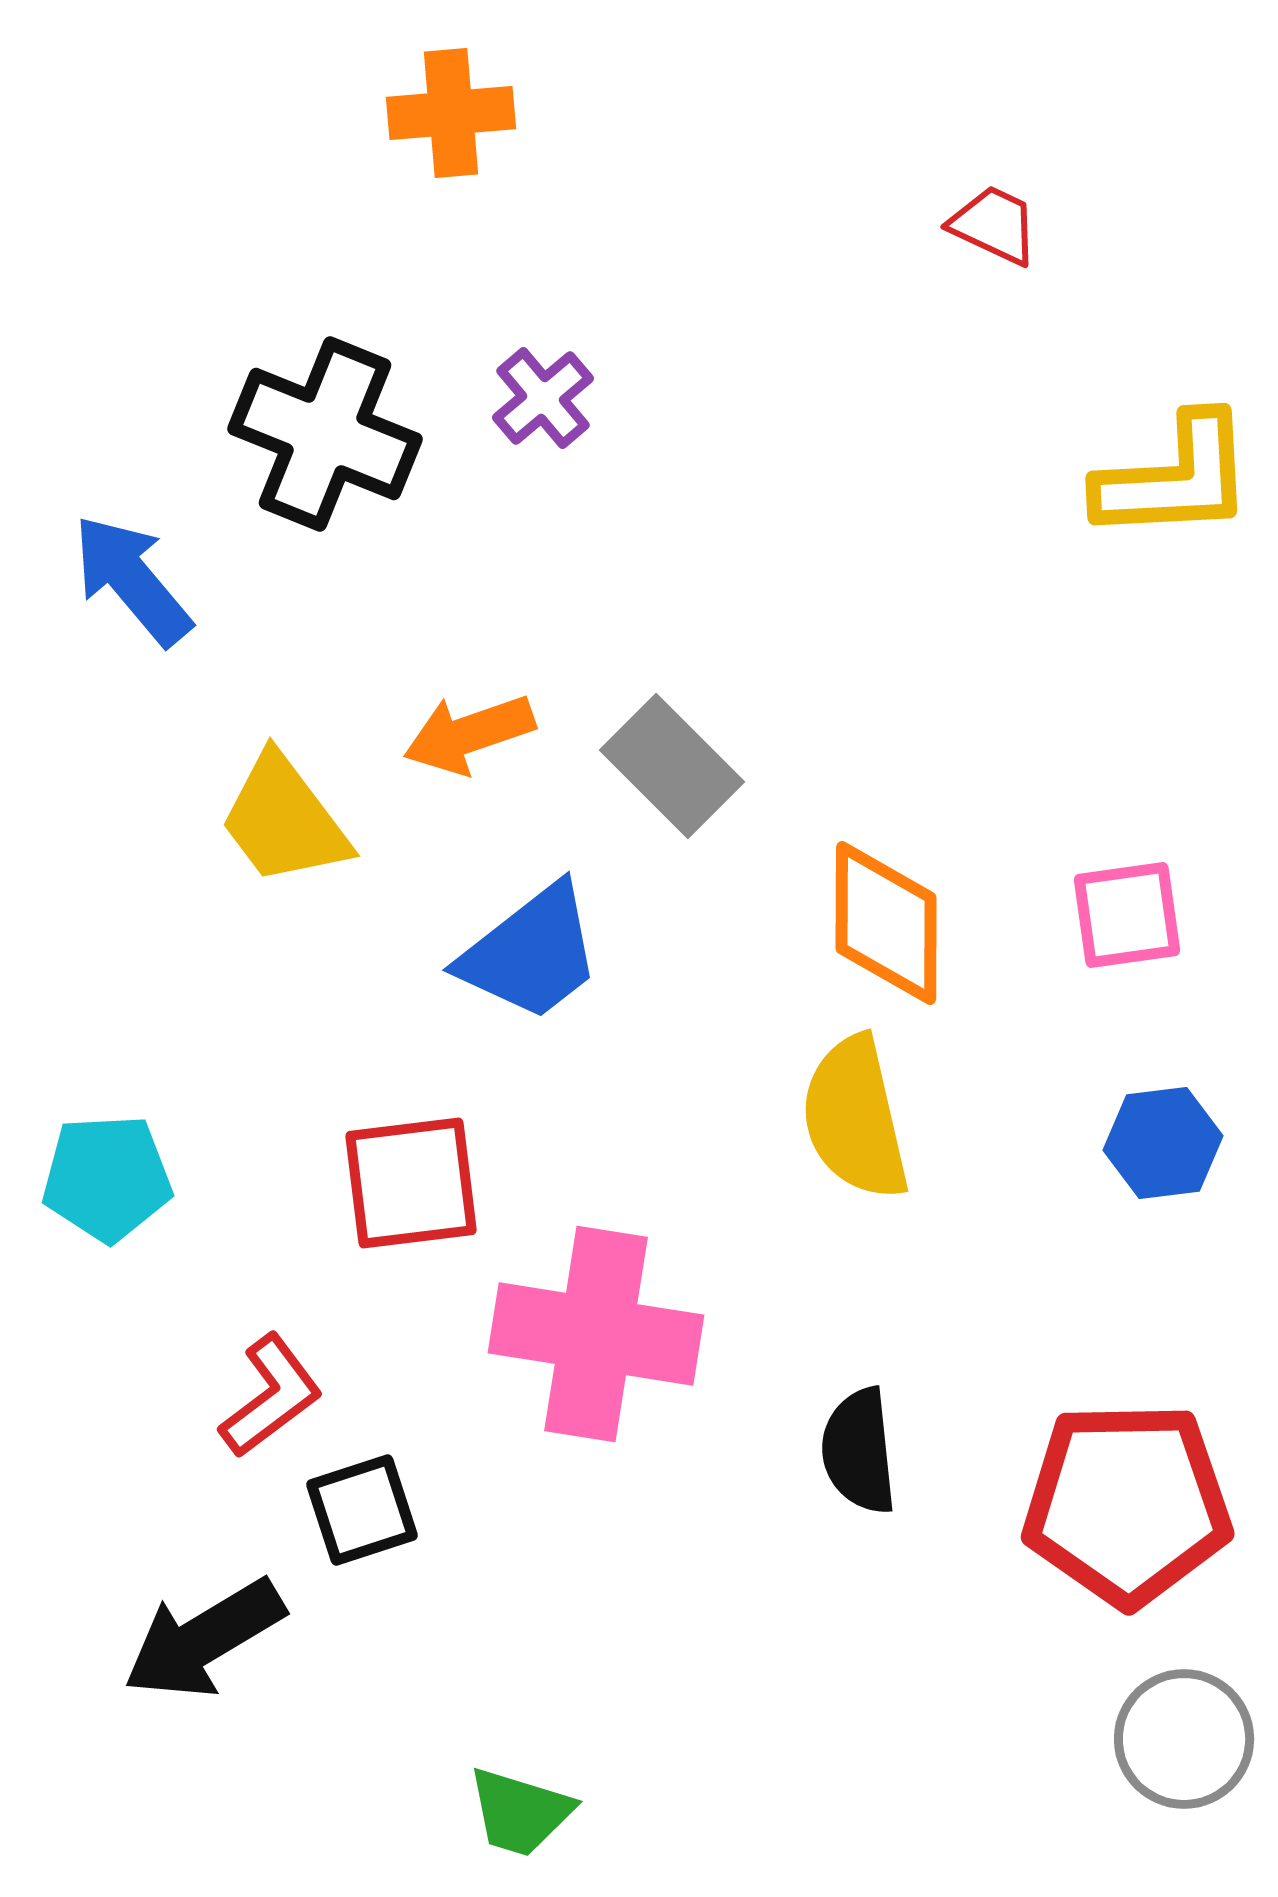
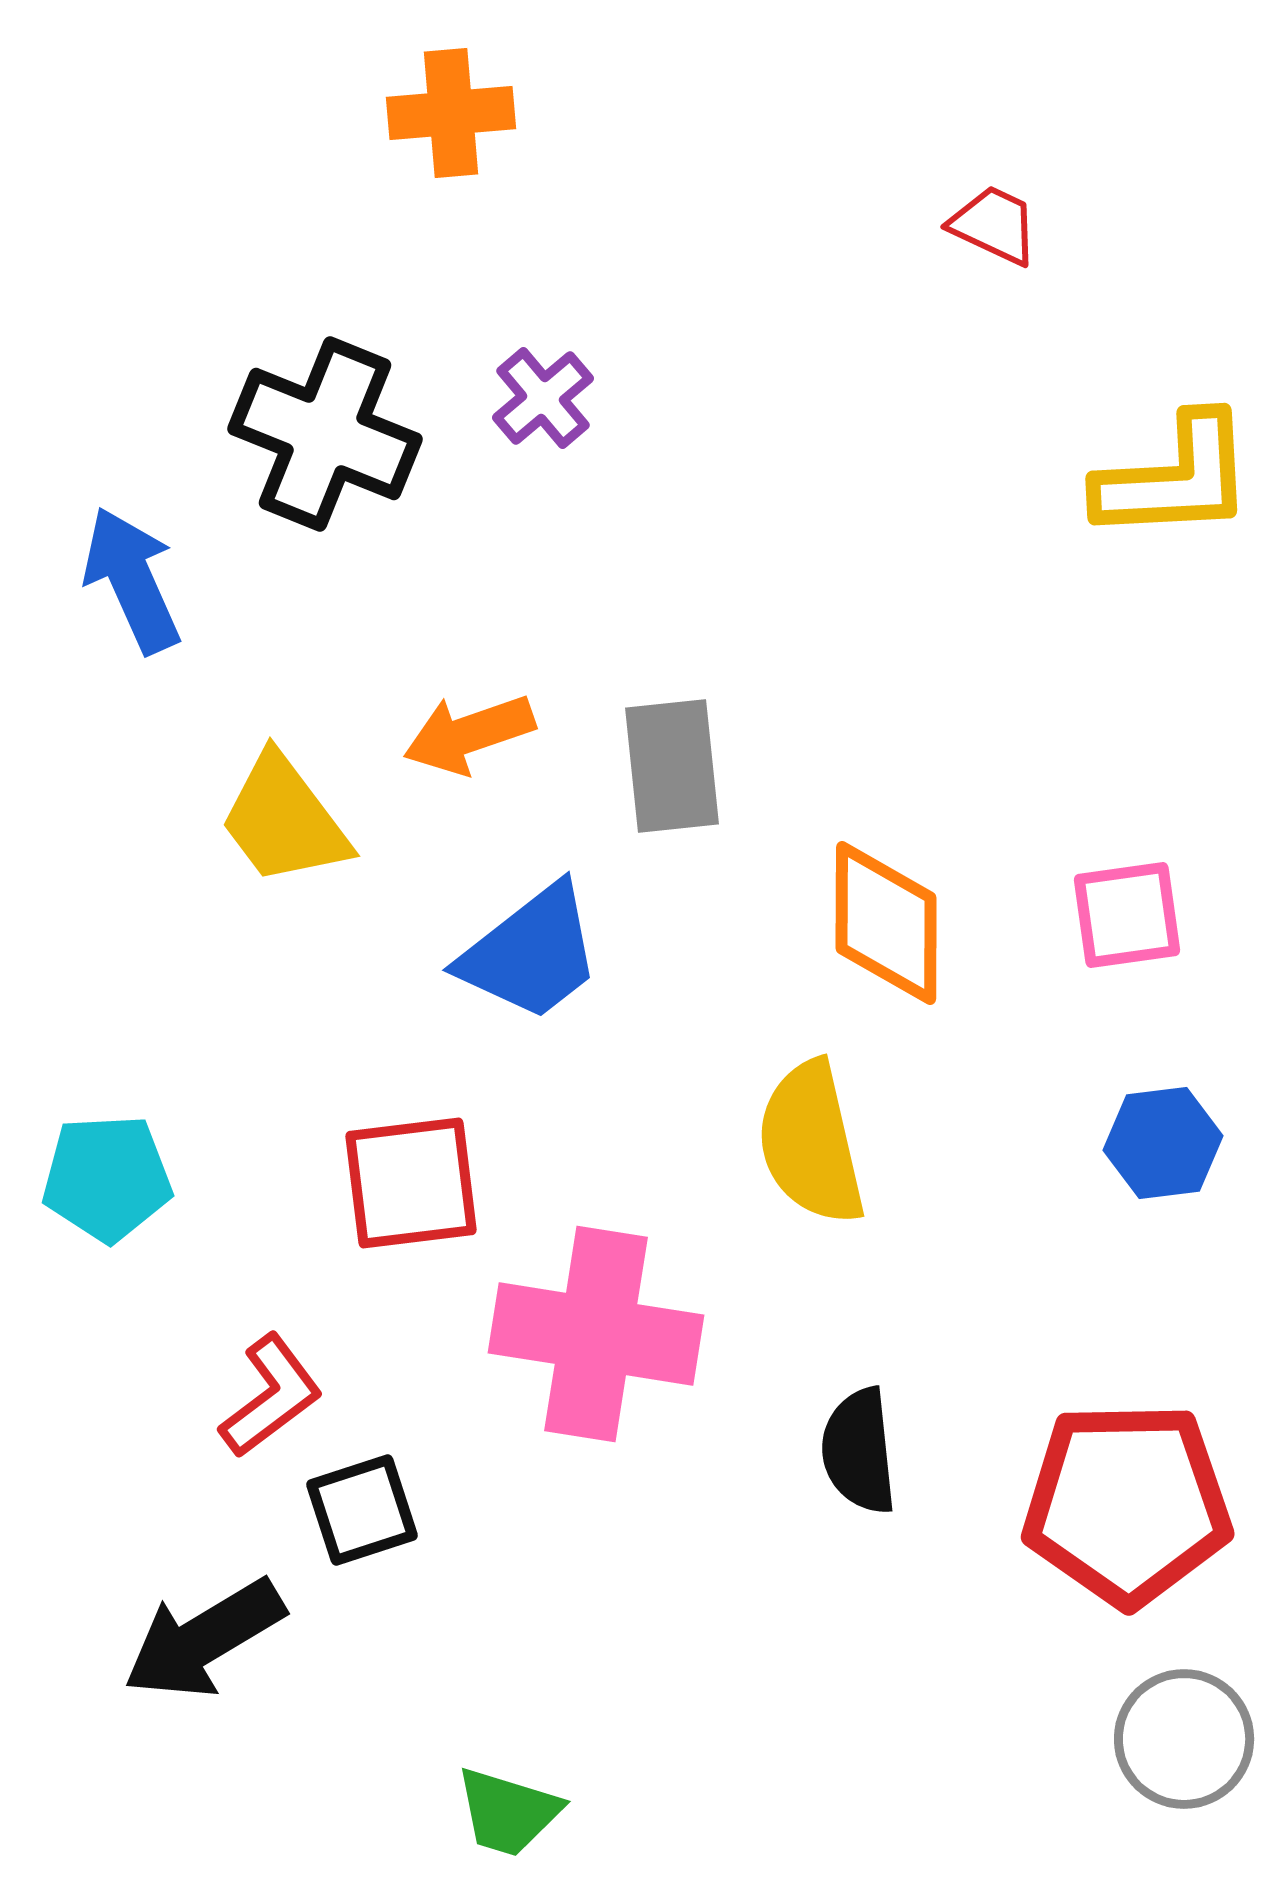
blue arrow: rotated 16 degrees clockwise
gray rectangle: rotated 39 degrees clockwise
yellow semicircle: moved 44 px left, 25 px down
green trapezoid: moved 12 px left
